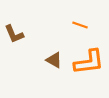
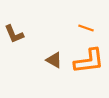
orange line: moved 6 px right, 3 px down
orange L-shape: moved 1 px up
